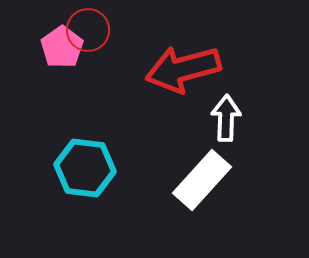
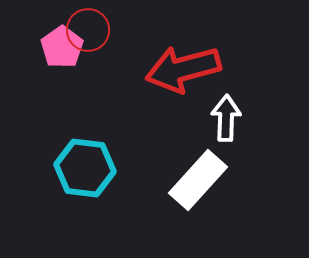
white rectangle: moved 4 px left
